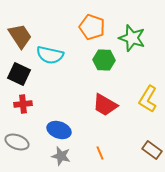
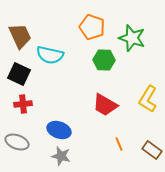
brown trapezoid: rotated 8 degrees clockwise
orange line: moved 19 px right, 9 px up
